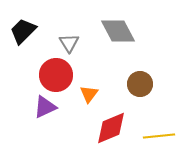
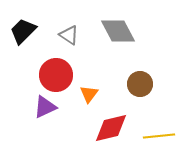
gray triangle: moved 8 px up; rotated 25 degrees counterclockwise
red diamond: rotated 9 degrees clockwise
